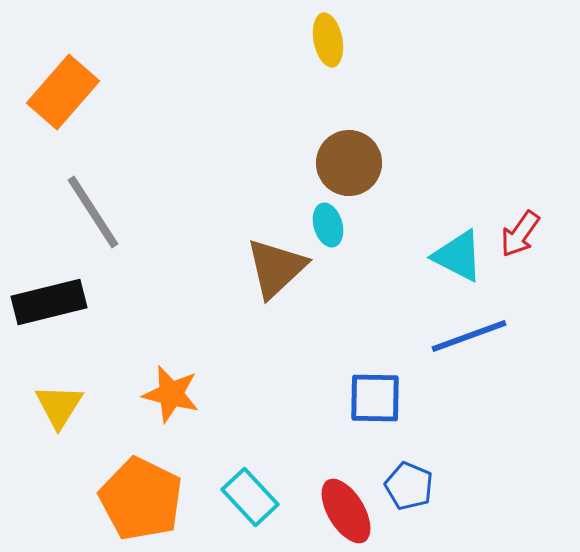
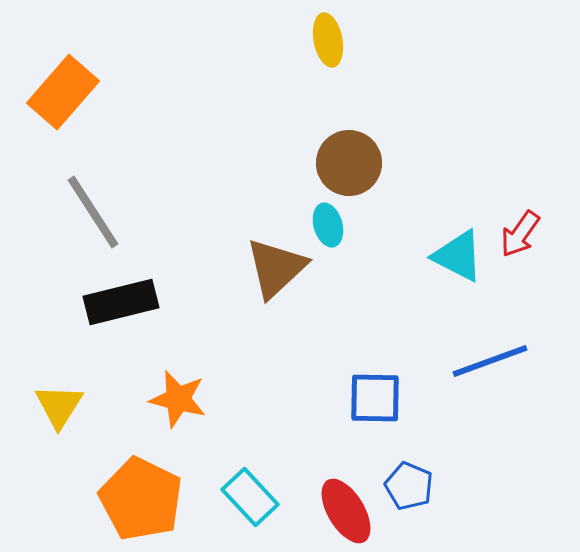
black rectangle: moved 72 px right
blue line: moved 21 px right, 25 px down
orange star: moved 7 px right, 5 px down
